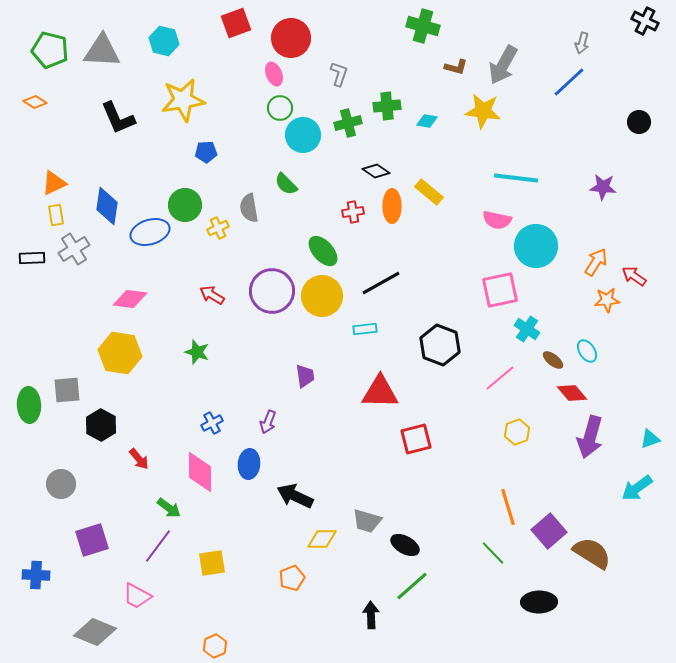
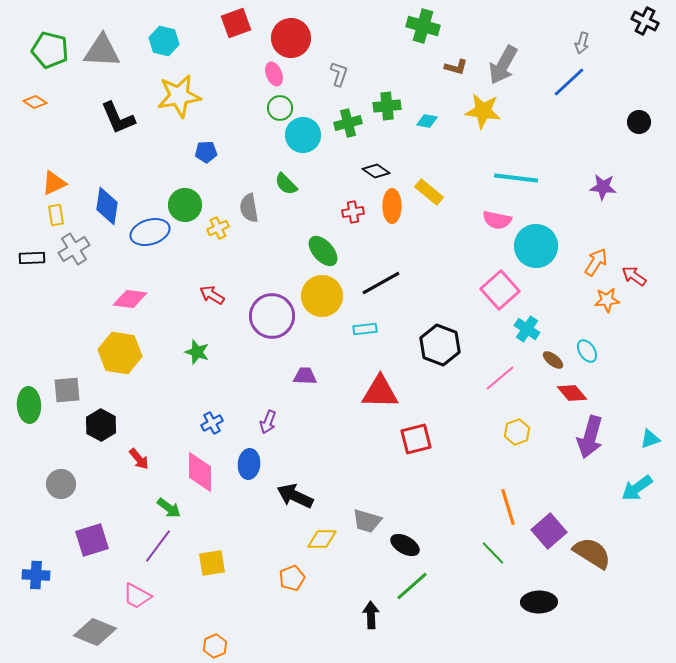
yellow star at (183, 100): moved 4 px left, 4 px up
pink square at (500, 290): rotated 30 degrees counterclockwise
purple circle at (272, 291): moved 25 px down
purple trapezoid at (305, 376): rotated 80 degrees counterclockwise
